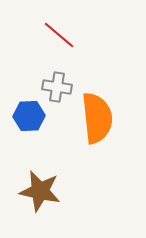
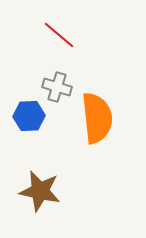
gray cross: rotated 8 degrees clockwise
